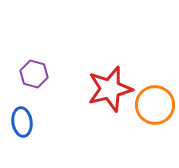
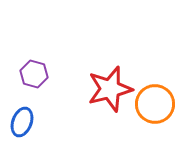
orange circle: moved 1 px up
blue ellipse: rotated 28 degrees clockwise
